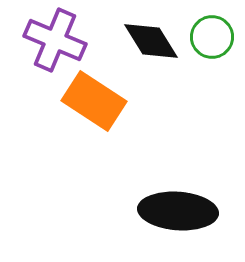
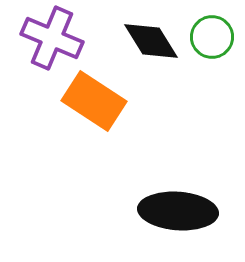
purple cross: moved 3 px left, 2 px up
